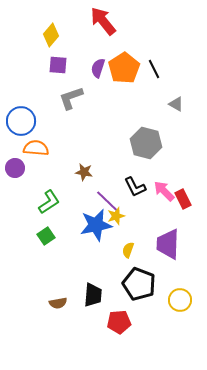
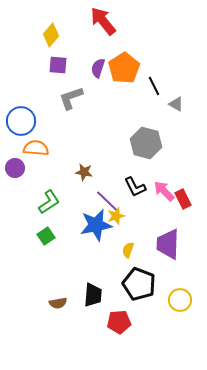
black line: moved 17 px down
